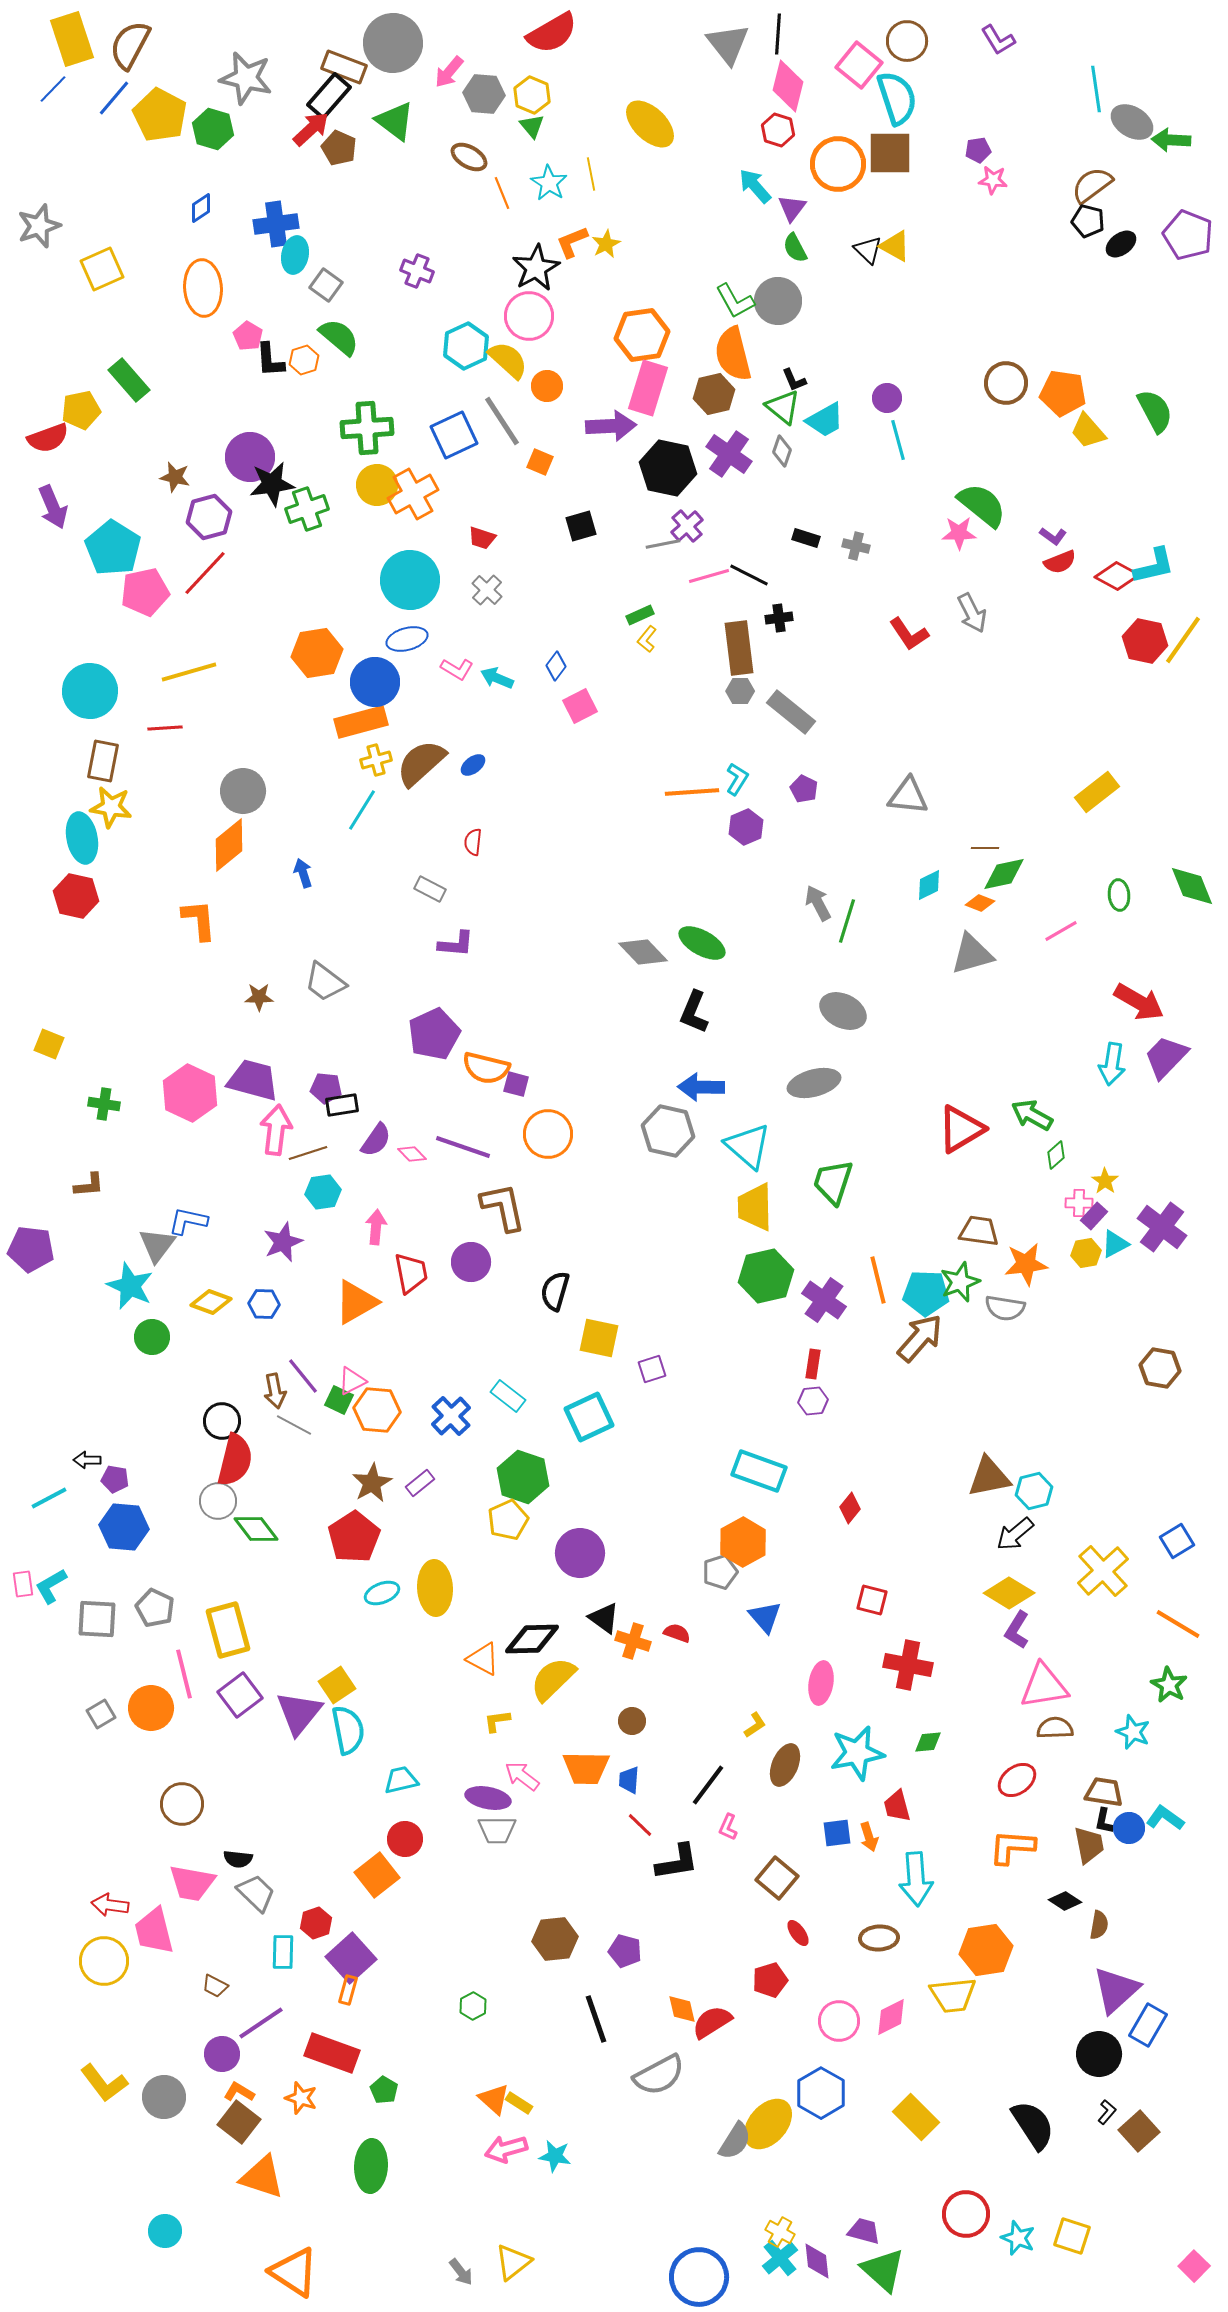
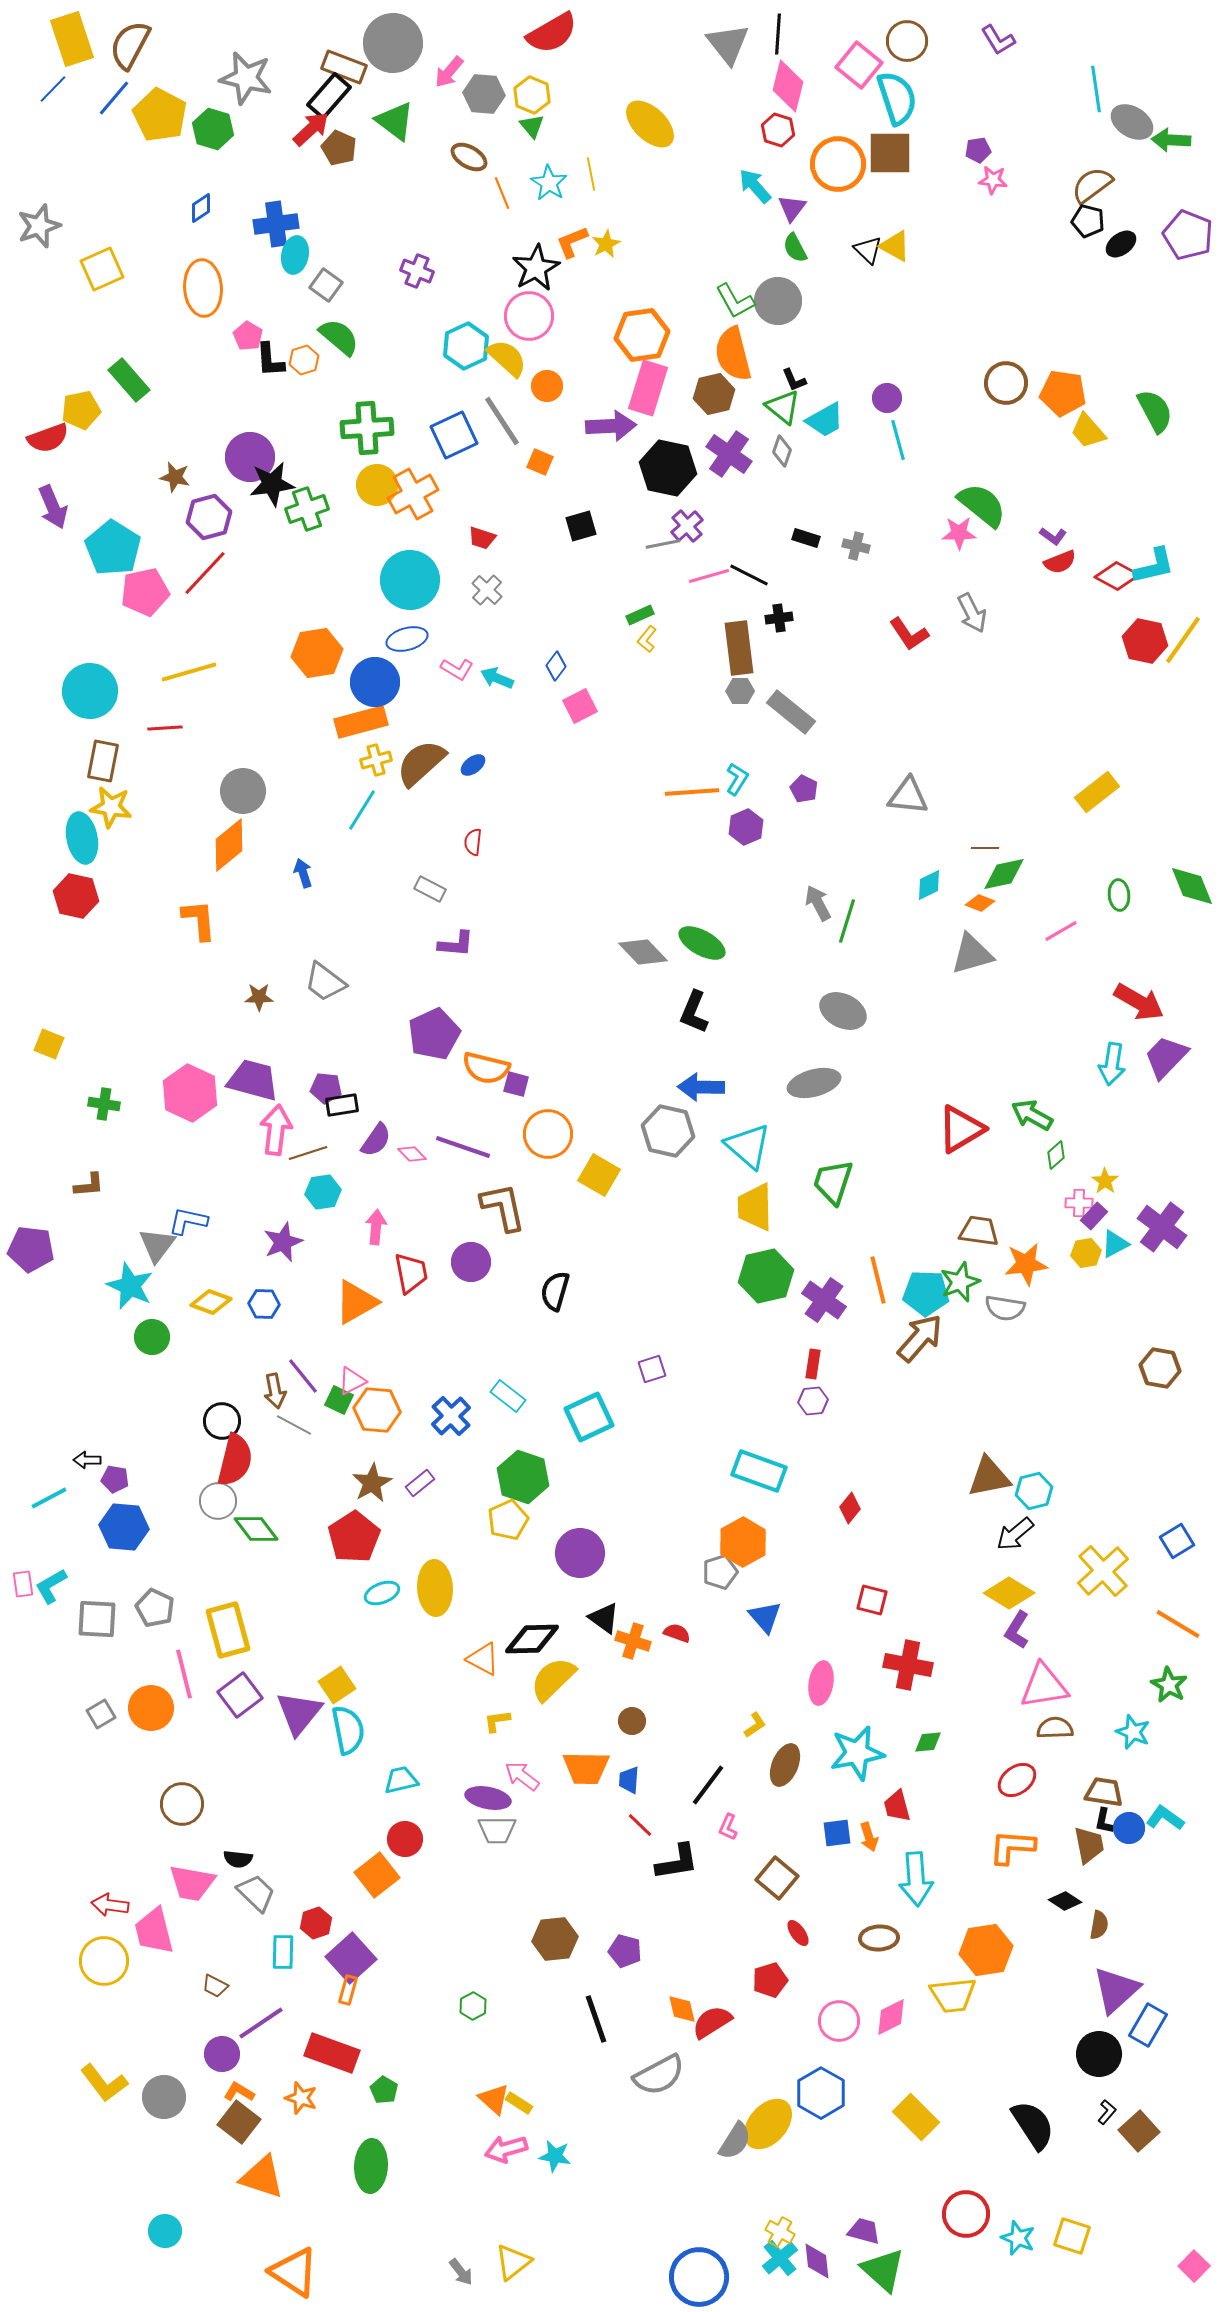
yellow semicircle at (508, 360): moved 1 px left, 2 px up
yellow square at (599, 1338): moved 163 px up; rotated 18 degrees clockwise
